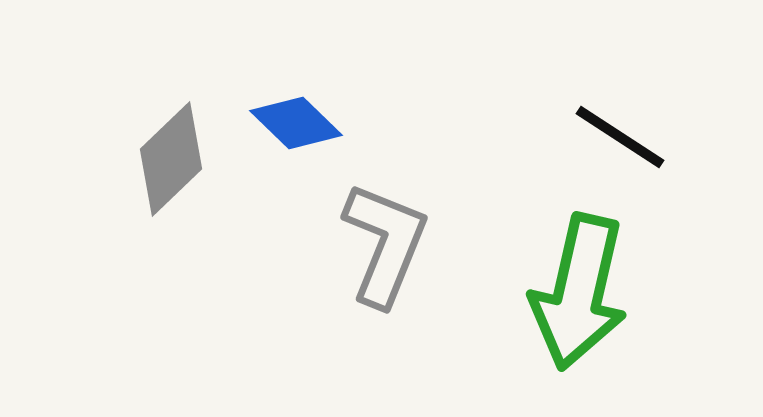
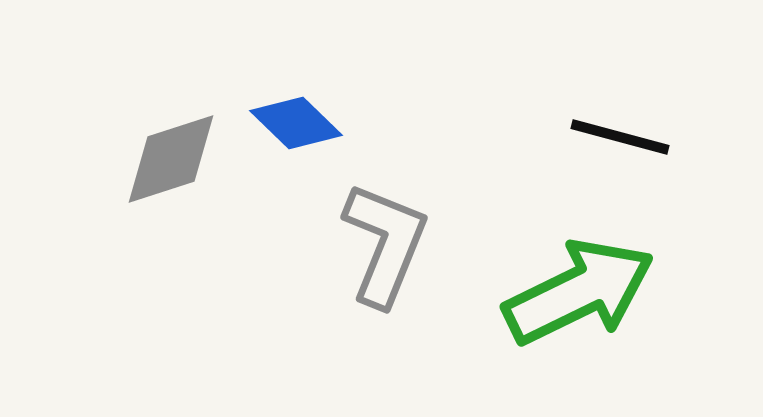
black line: rotated 18 degrees counterclockwise
gray diamond: rotated 26 degrees clockwise
green arrow: rotated 129 degrees counterclockwise
